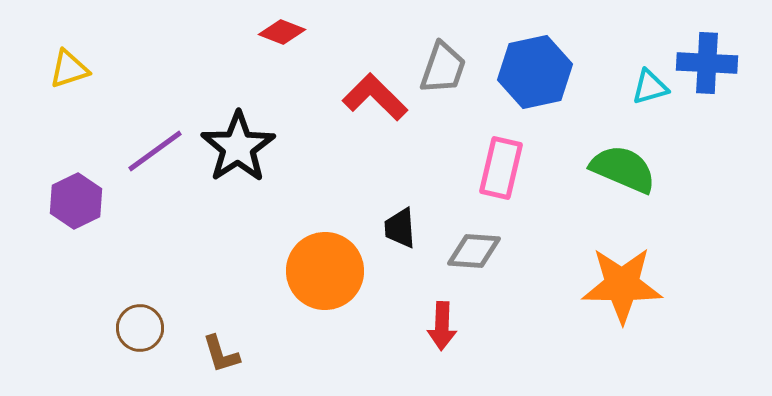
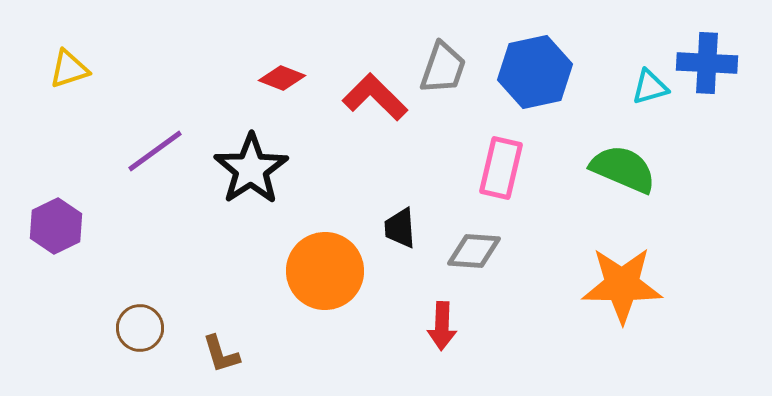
red diamond: moved 46 px down
black star: moved 13 px right, 22 px down
purple hexagon: moved 20 px left, 25 px down
